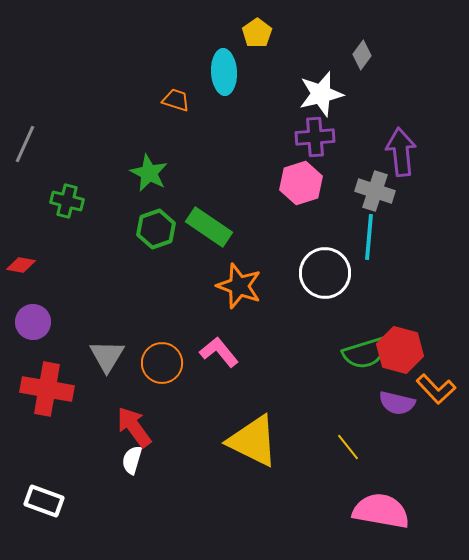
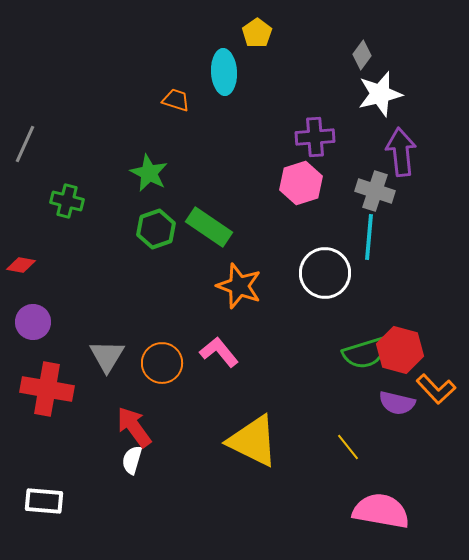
white star: moved 59 px right
white rectangle: rotated 15 degrees counterclockwise
